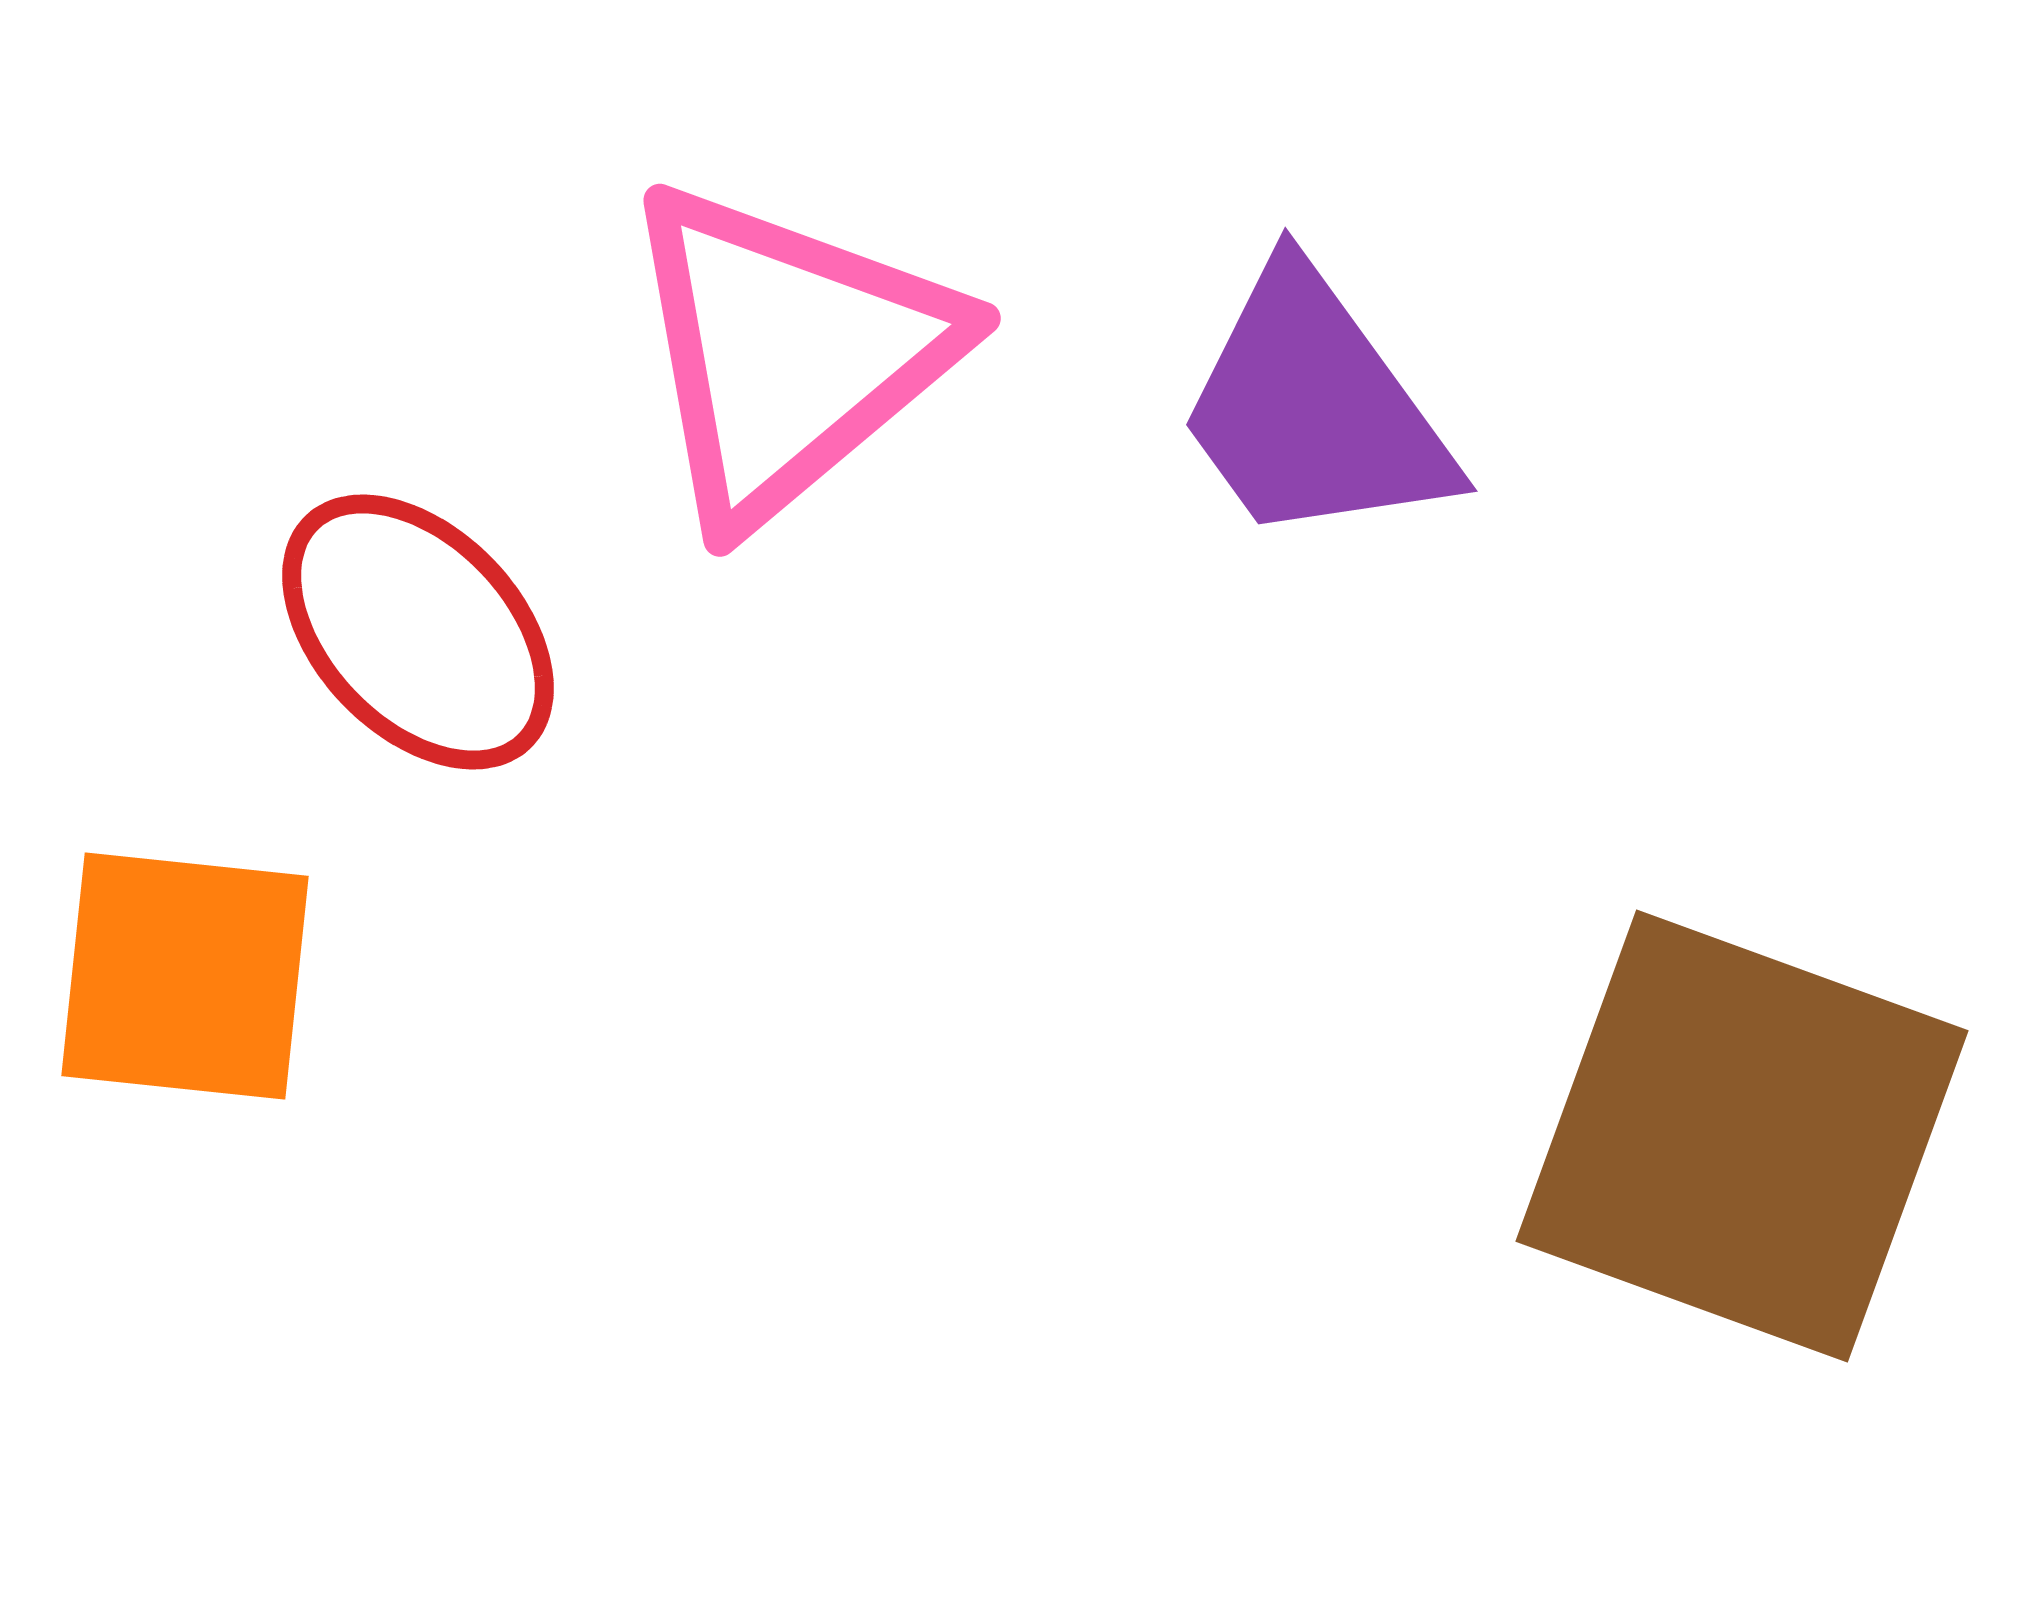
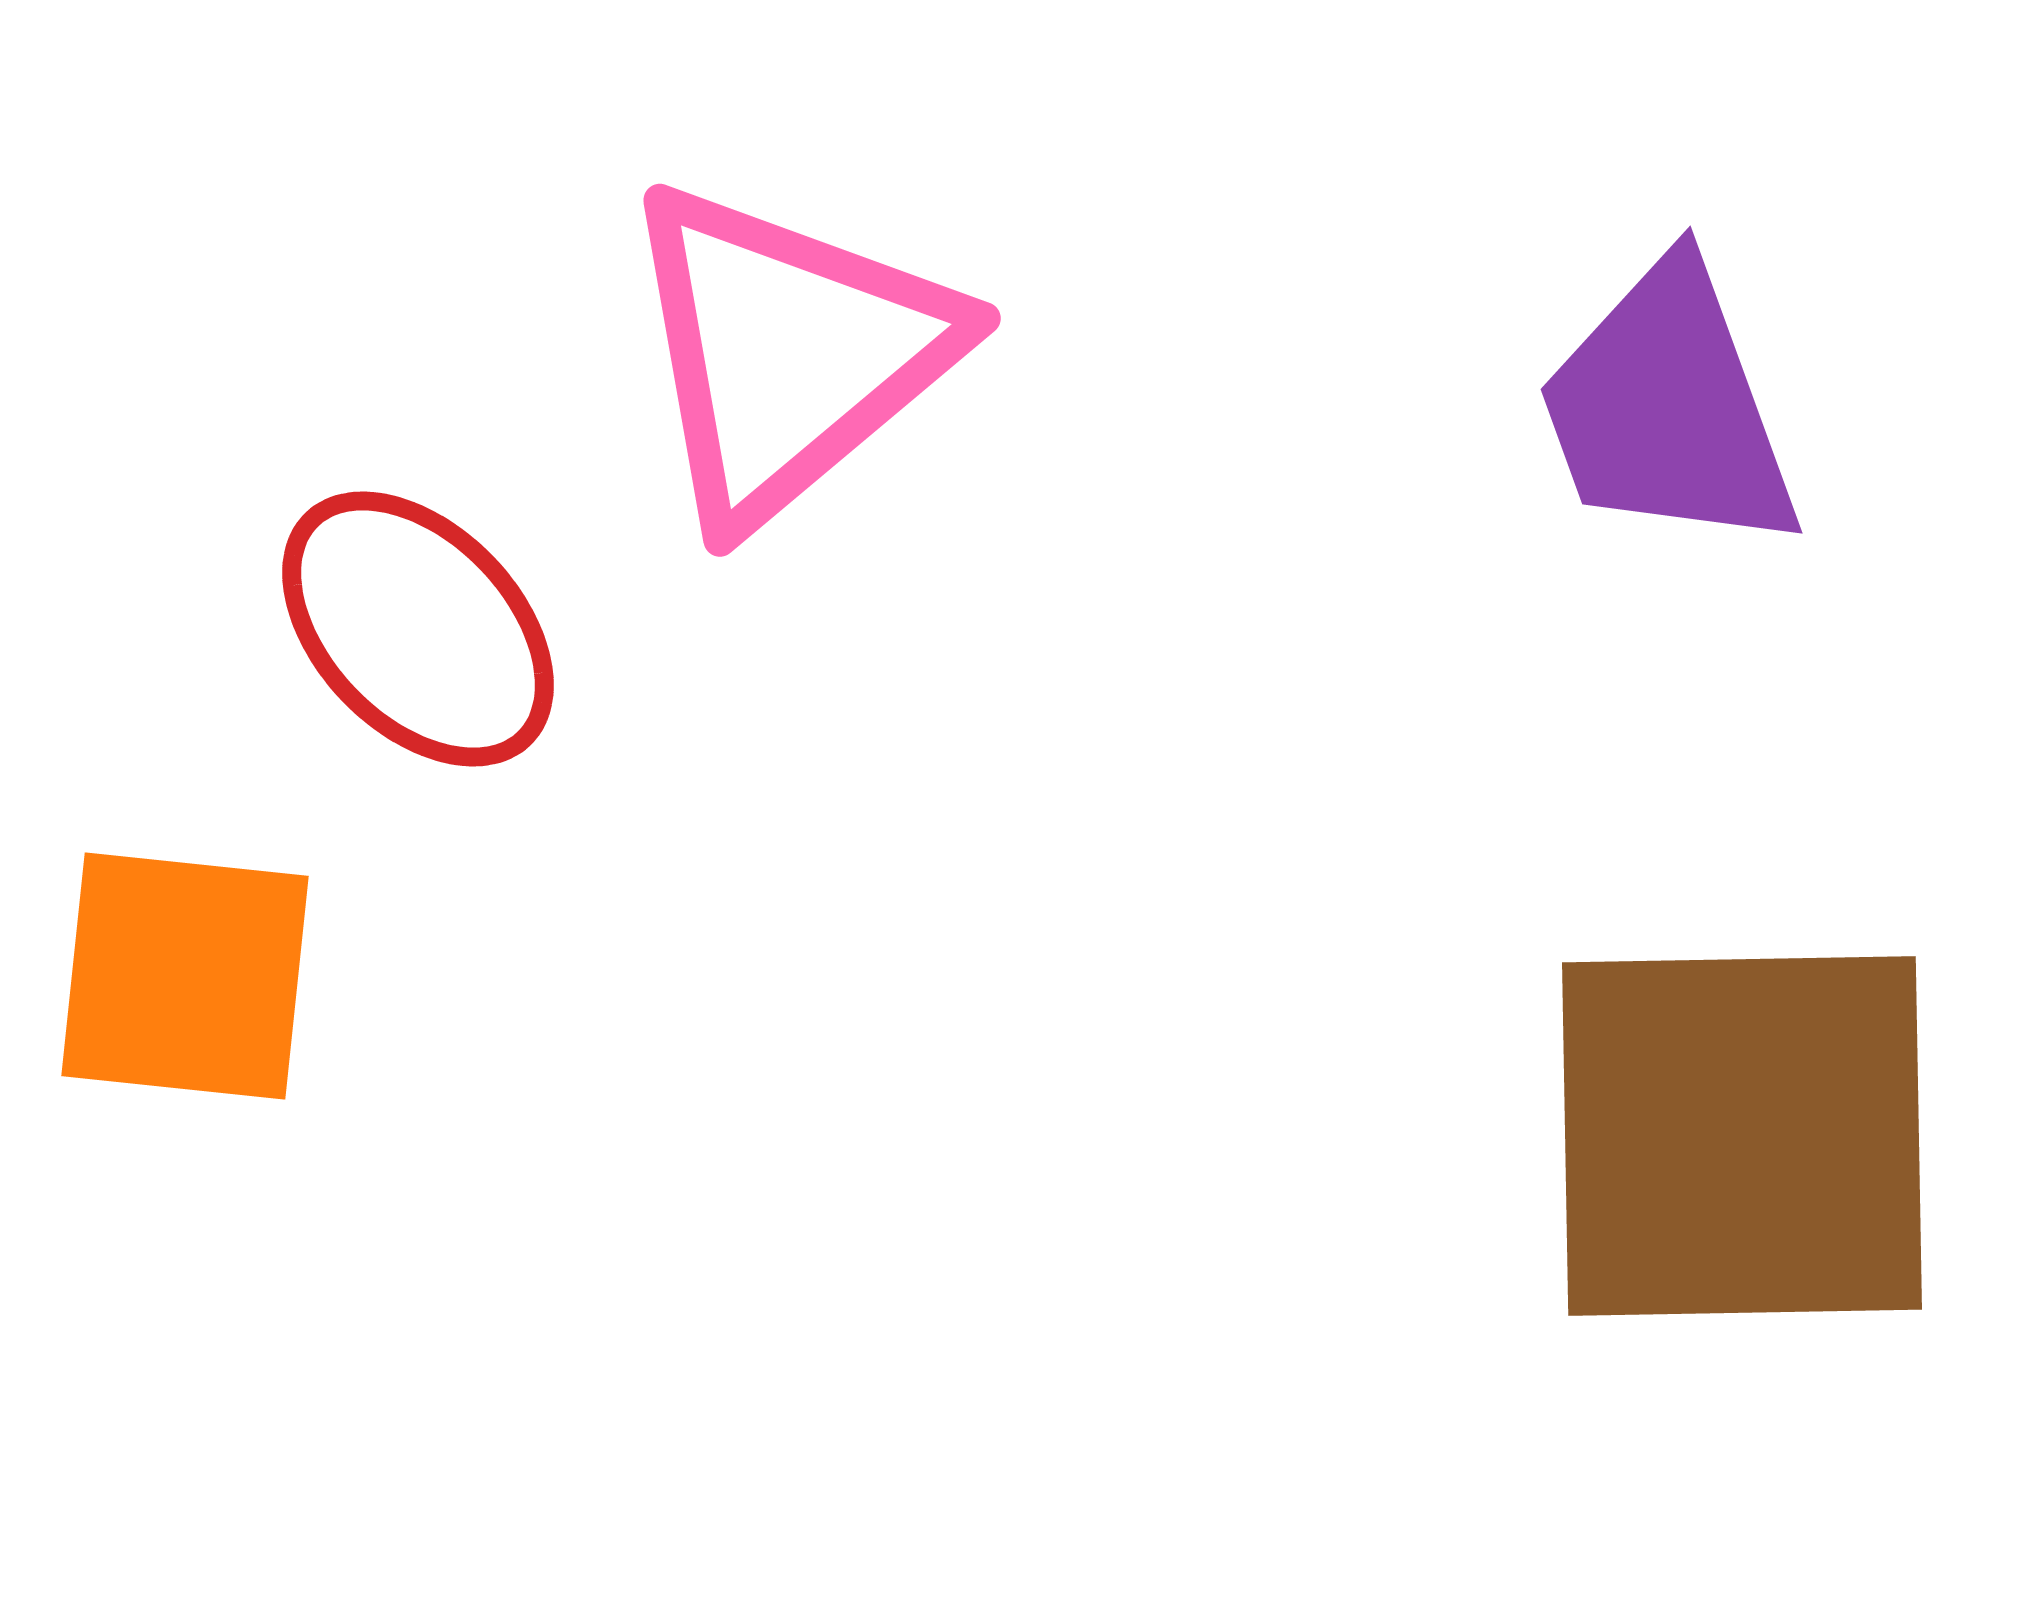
purple trapezoid: moved 354 px right; rotated 16 degrees clockwise
red ellipse: moved 3 px up
brown square: rotated 21 degrees counterclockwise
